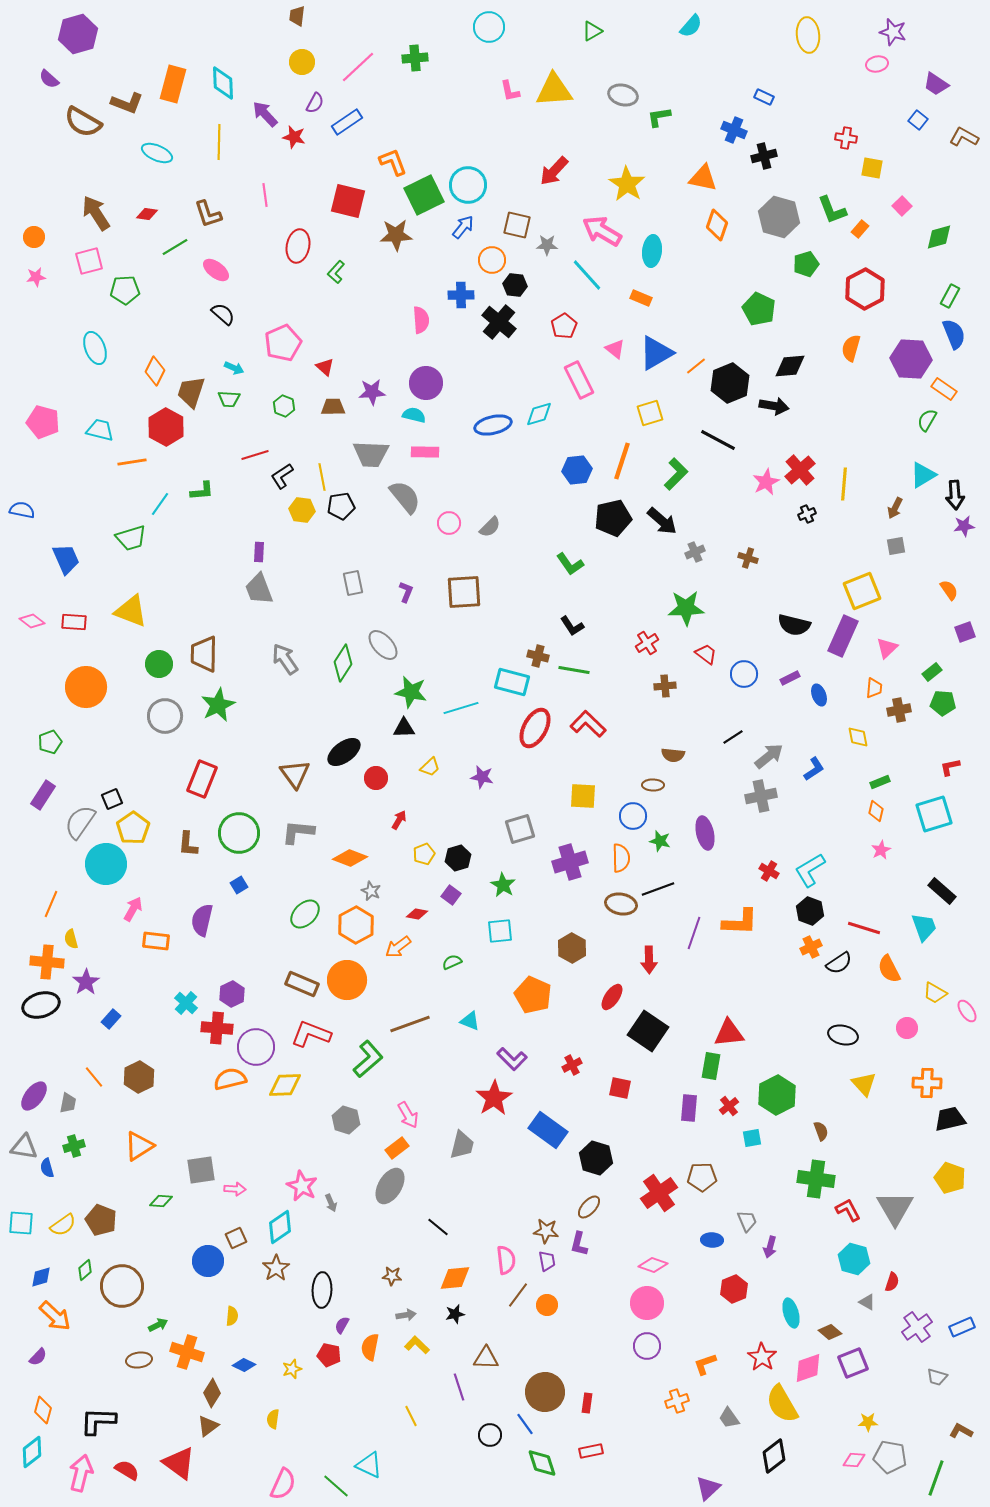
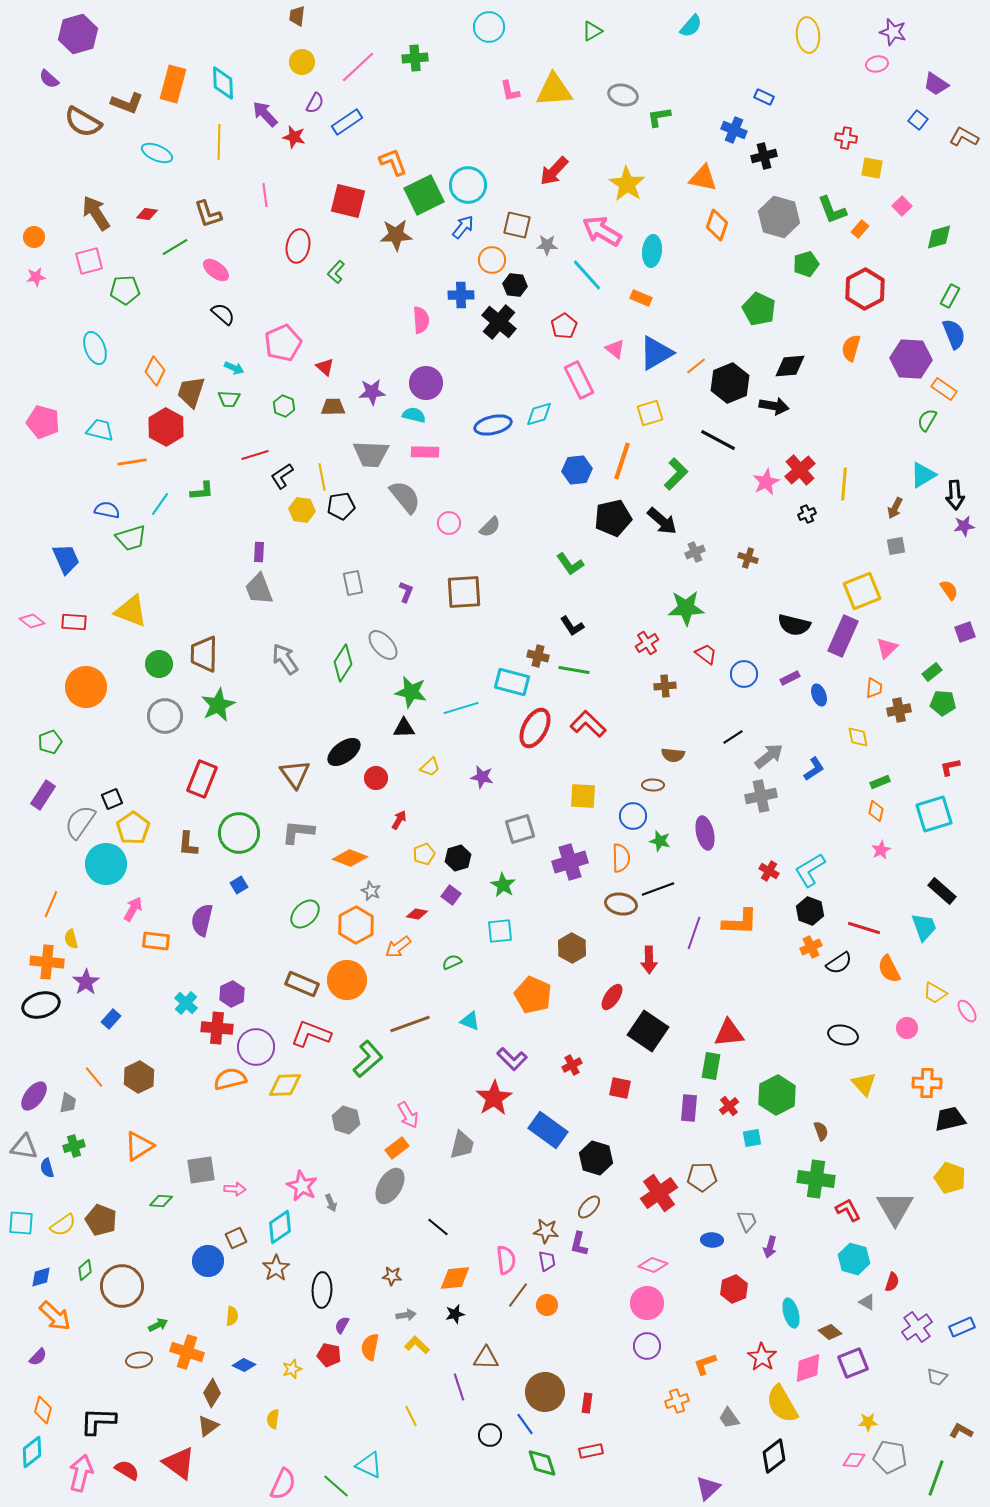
blue semicircle at (22, 510): moved 85 px right
